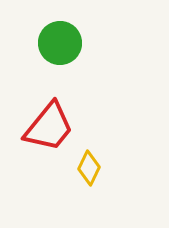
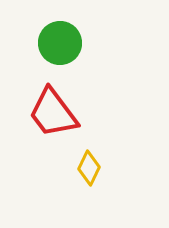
red trapezoid: moved 4 px right, 14 px up; rotated 104 degrees clockwise
